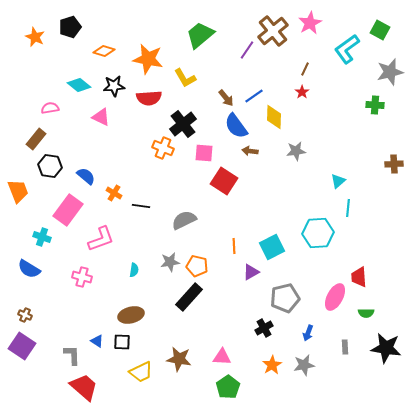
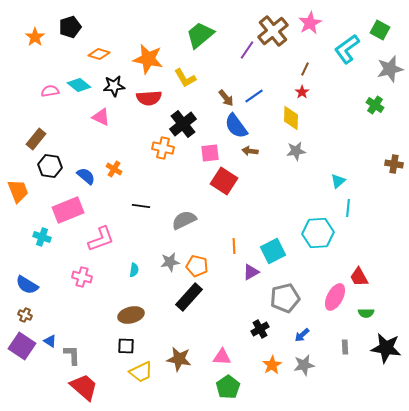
orange star at (35, 37): rotated 12 degrees clockwise
orange diamond at (104, 51): moved 5 px left, 3 px down
gray star at (390, 72): moved 3 px up
green cross at (375, 105): rotated 30 degrees clockwise
pink semicircle at (50, 108): moved 17 px up
yellow diamond at (274, 117): moved 17 px right, 1 px down
orange cross at (163, 148): rotated 10 degrees counterclockwise
pink square at (204, 153): moved 6 px right; rotated 12 degrees counterclockwise
brown cross at (394, 164): rotated 12 degrees clockwise
orange cross at (114, 193): moved 24 px up
pink rectangle at (68, 210): rotated 32 degrees clockwise
cyan square at (272, 247): moved 1 px right, 4 px down
blue semicircle at (29, 269): moved 2 px left, 16 px down
red trapezoid at (359, 277): rotated 25 degrees counterclockwise
black cross at (264, 328): moved 4 px left, 1 px down
blue arrow at (308, 333): moved 6 px left, 2 px down; rotated 28 degrees clockwise
blue triangle at (97, 341): moved 47 px left
black square at (122, 342): moved 4 px right, 4 px down
